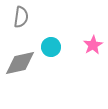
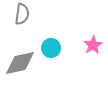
gray semicircle: moved 1 px right, 3 px up
cyan circle: moved 1 px down
